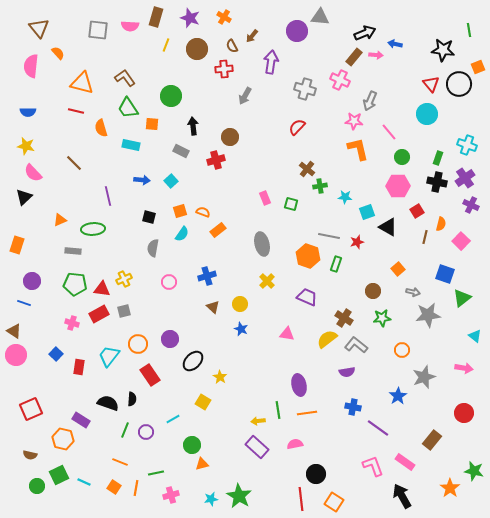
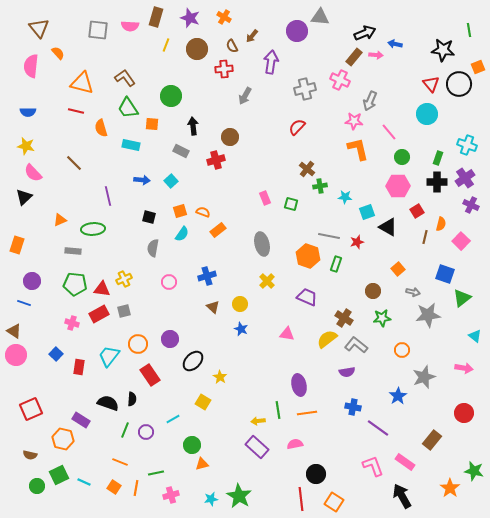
gray cross at (305, 89): rotated 30 degrees counterclockwise
black cross at (437, 182): rotated 12 degrees counterclockwise
